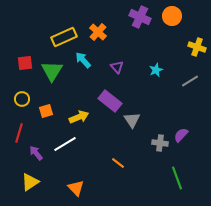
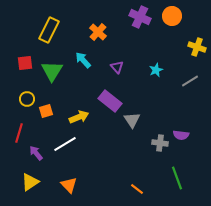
yellow rectangle: moved 15 px left, 7 px up; rotated 40 degrees counterclockwise
yellow circle: moved 5 px right
purple semicircle: rotated 126 degrees counterclockwise
orange line: moved 19 px right, 26 px down
orange triangle: moved 7 px left, 3 px up
